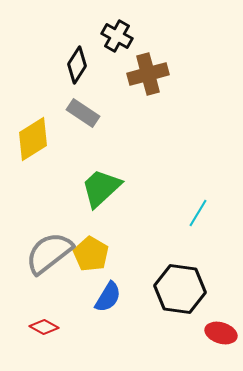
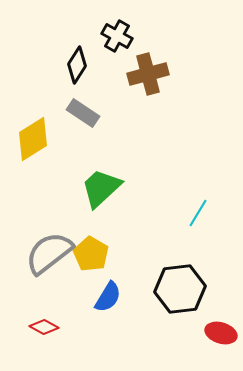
black hexagon: rotated 15 degrees counterclockwise
